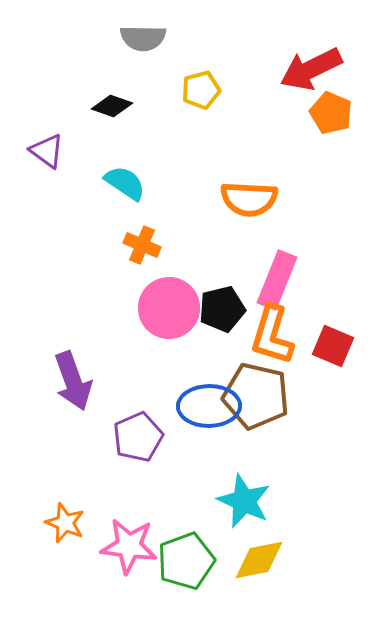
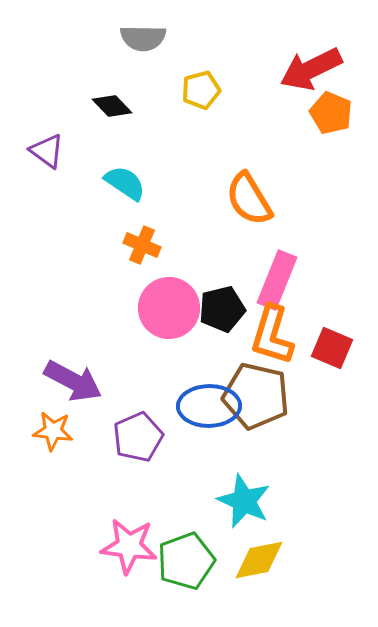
black diamond: rotated 27 degrees clockwise
orange semicircle: rotated 56 degrees clockwise
red square: moved 1 px left, 2 px down
purple arrow: rotated 42 degrees counterclockwise
orange star: moved 12 px left, 92 px up; rotated 15 degrees counterclockwise
